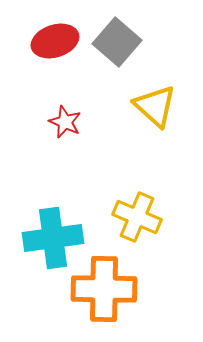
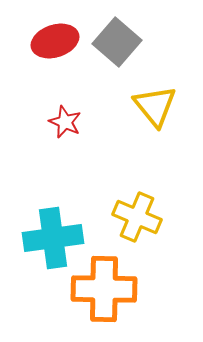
yellow triangle: rotated 9 degrees clockwise
